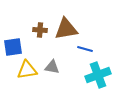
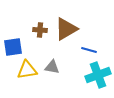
brown triangle: rotated 20 degrees counterclockwise
blue line: moved 4 px right, 1 px down
